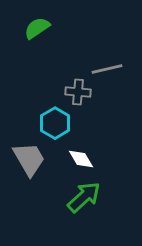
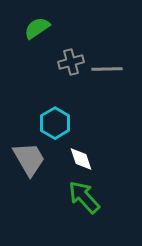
gray line: rotated 12 degrees clockwise
gray cross: moved 7 px left, 30 px up; rotated 20 degrees counterclockwise
white diamond: rotated 12 degrees clockwise
green arrow: rotated 90 degrees counterclockwise
